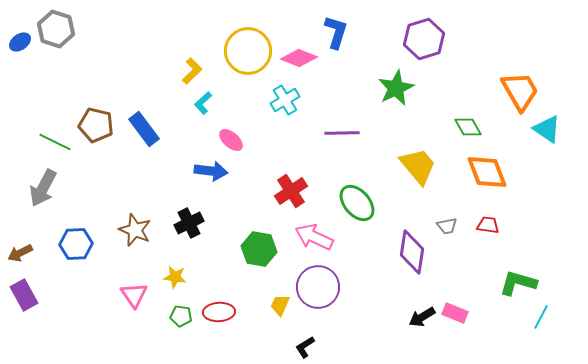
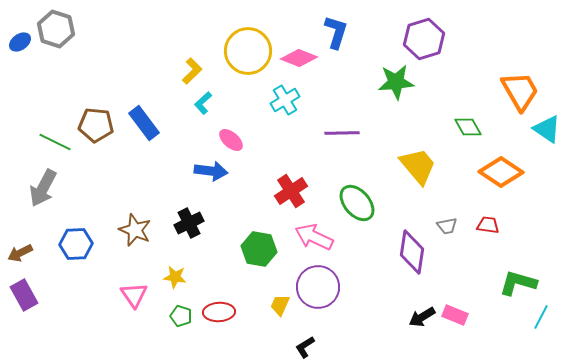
green star at (396, 88): moved 6 px up; rotated 21 degrees clockwise
brown pentagon at (96, 125): rotated 8 degrees counterclockwise
blue rectangle at (144, 129): moved 6 px up
orange diamond at (487, 172): moved 14 px right; rotated 36 degrees counterclockwise
pink rectangle at (455, 313): moved 2 px down
green pentagon at (181, 316): rotated 10 degrees clockwise
